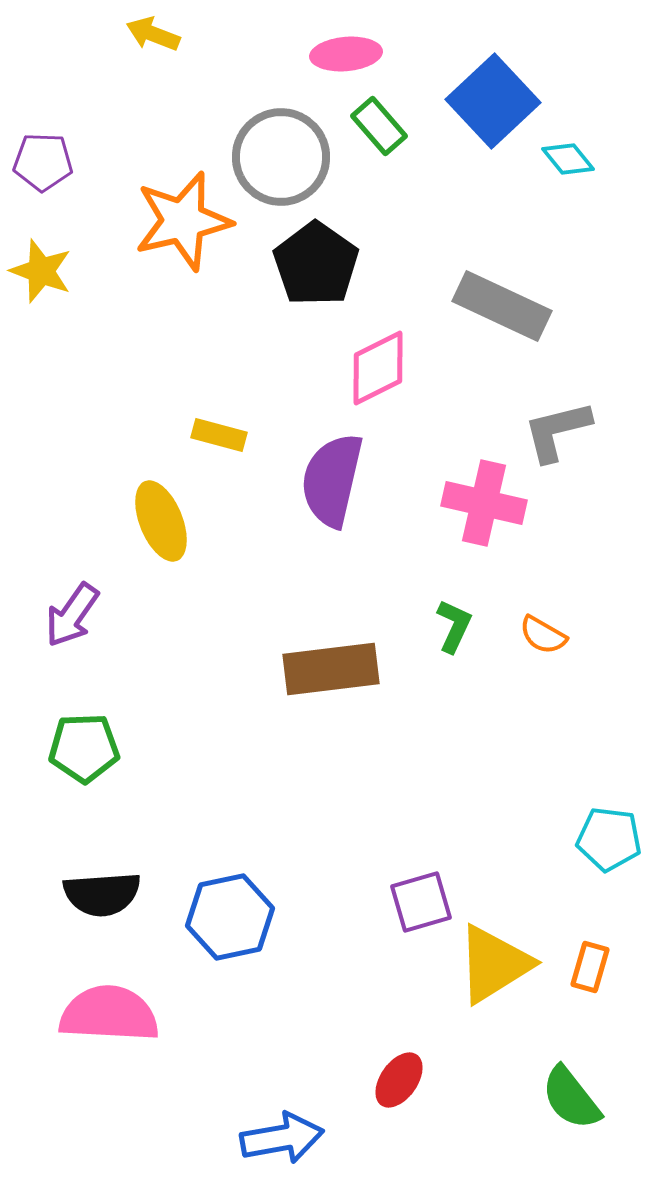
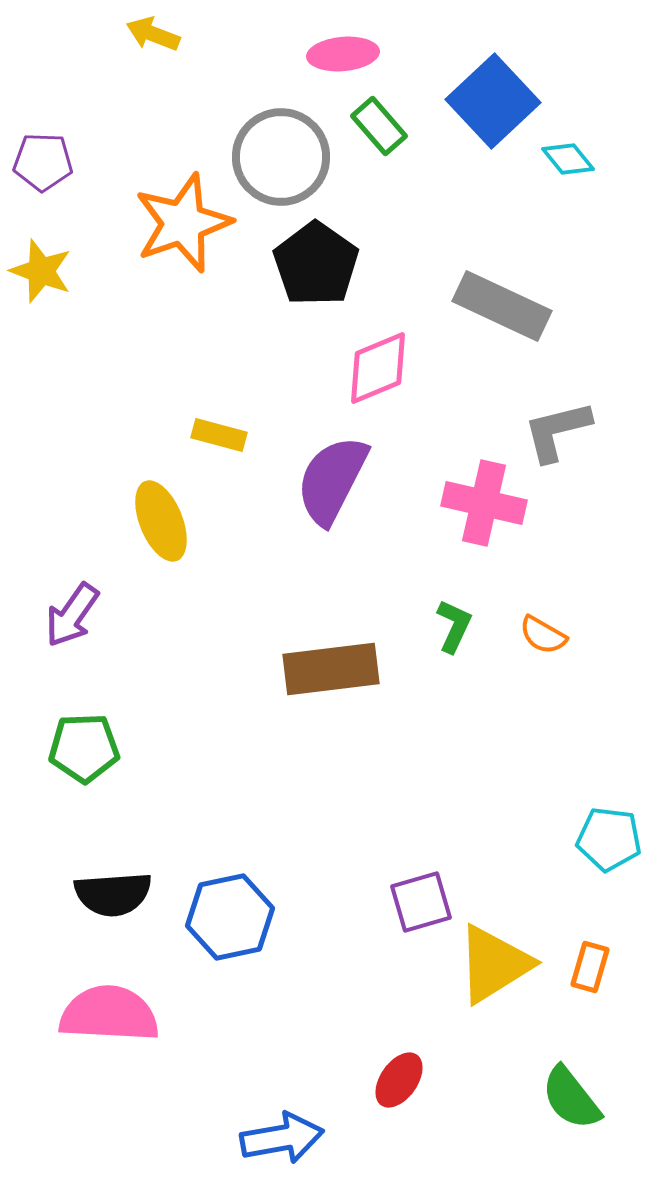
pink ellipse: moved 3 px left
orange star: moved 2 px down; rotated 6 degrees counterclockwise
pink diamond: rotated 4 degrees clockwise
purple semicircle: rotated 14 degrees clockwise
black semicircle: moved 11 px right
